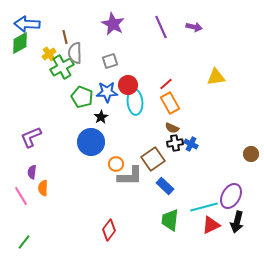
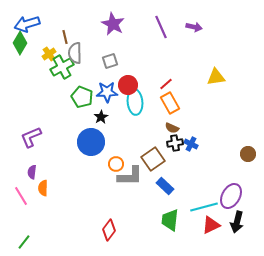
blue arrow: rotated 20 degrees counterclockwise
green diamond: rotated 30 degrees counterclockwise
brown circle: moved 3 px left
